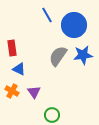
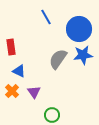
blue line: moved 1 px left, 2 px down
blue circle: moved 5 px right, 4 px down
red rectangle: moved 1 px left, 1 px up
gray semicircle: moved 3 px down
blue triangle: moved 2 px down
orange cross: rotated 16 degrees clockwise
